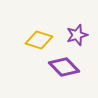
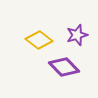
yellow diamond: rotated 20 degrees clockwise
